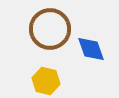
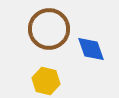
brown circle: moved 1 px left
